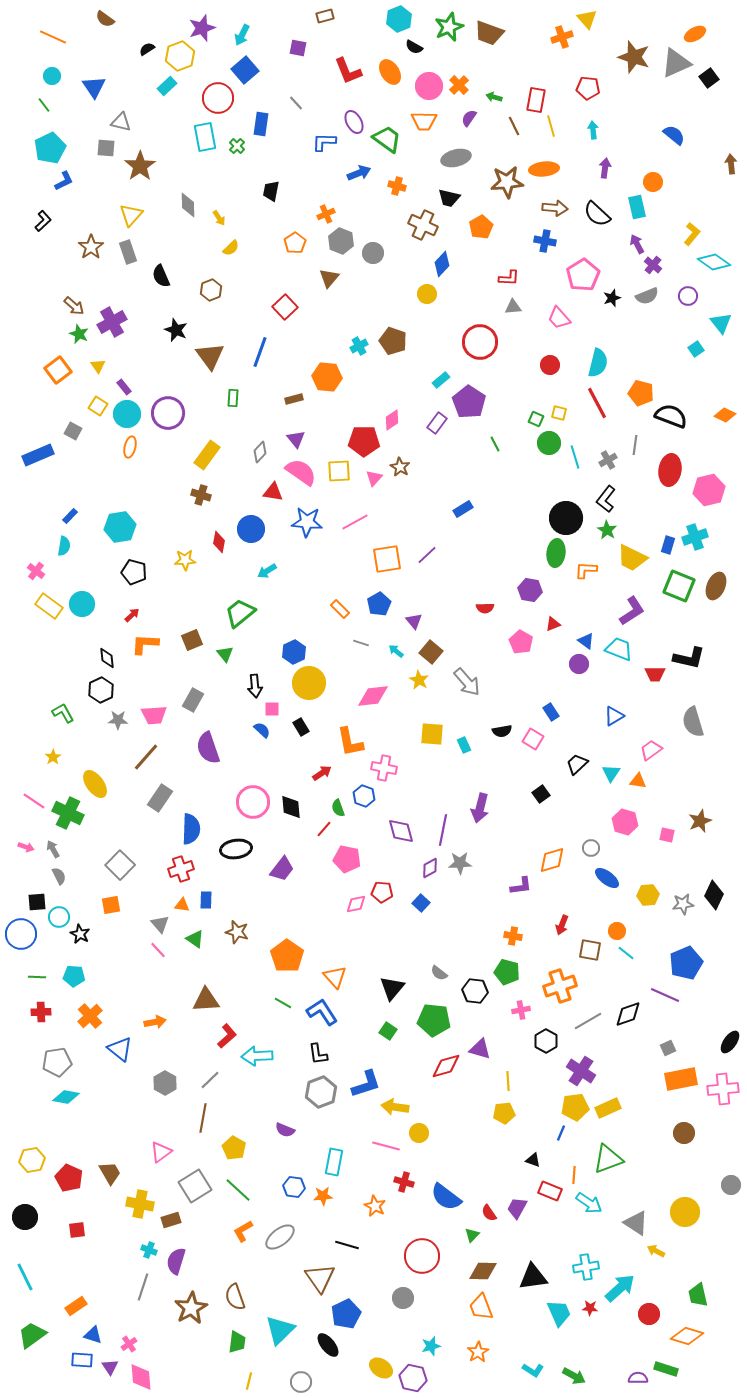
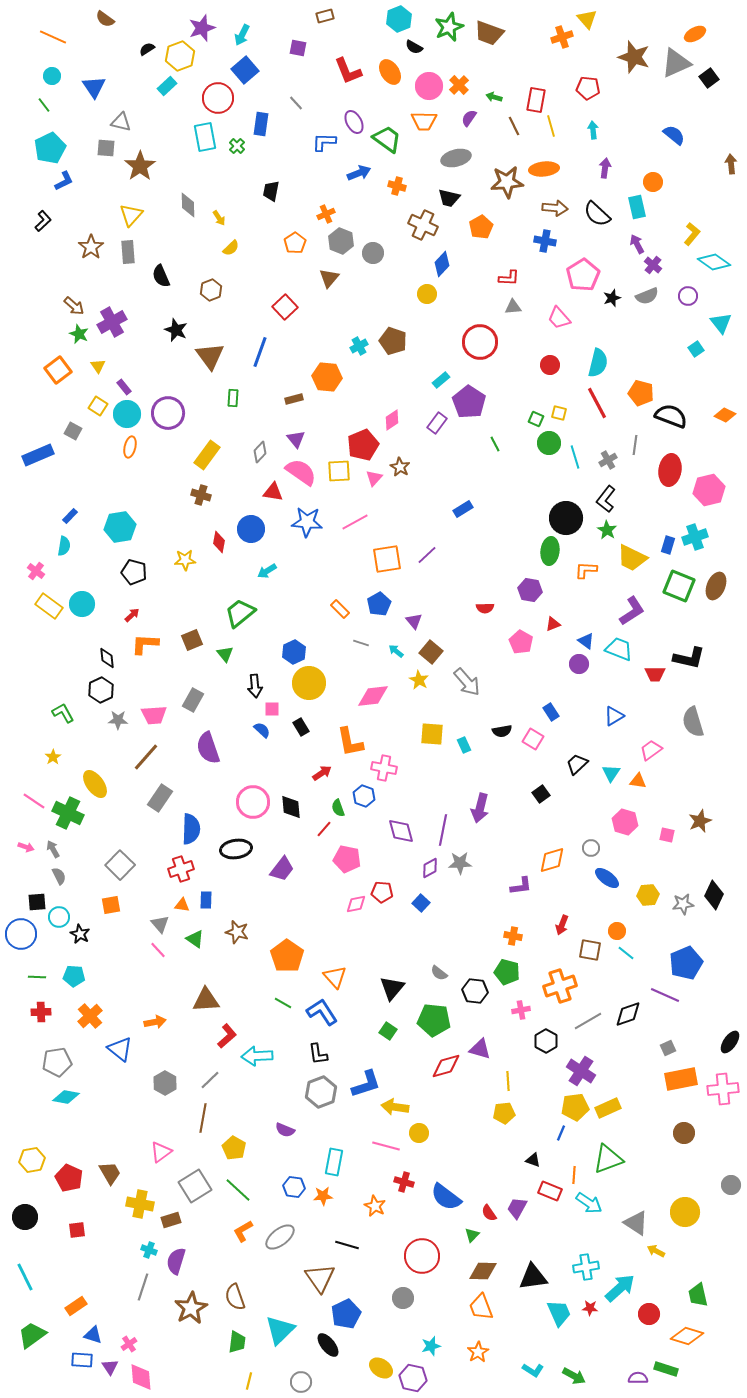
gray rectangle at (128, 252): rotated 15 degrees clockwise
red pentagon at (364, 441): moved 1 px left, 4 px down; rotated 24 degrees counterclockwise
green ellipse at (556, 553): moved 6 px left, 2 px up
